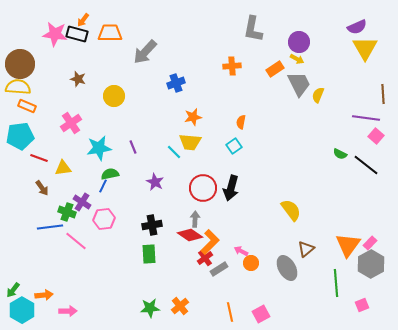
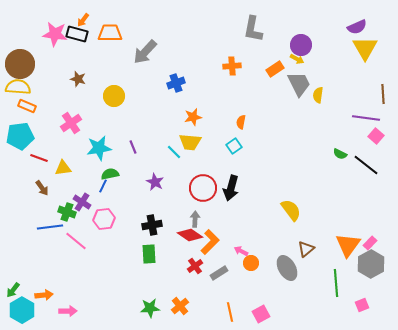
purple circle at (299, 42): moved 2 px right, 3 px down
yellow semicircle at (318, 95): rotated 14 degrees counterclockwise
red cross at (205, 258): moved 10 px left, 8 px down
gray rectangle at (219, 269): moved 4 px down
